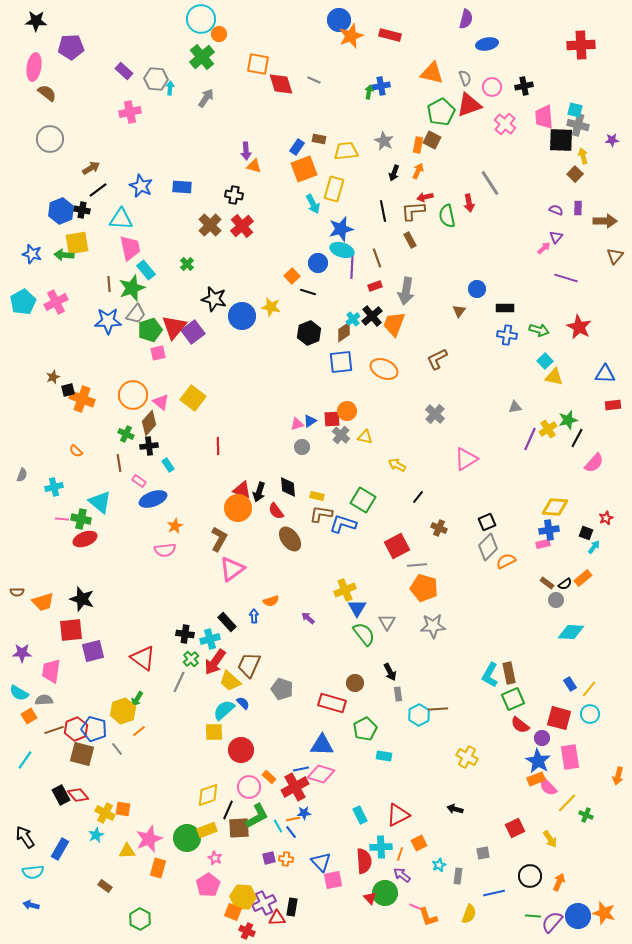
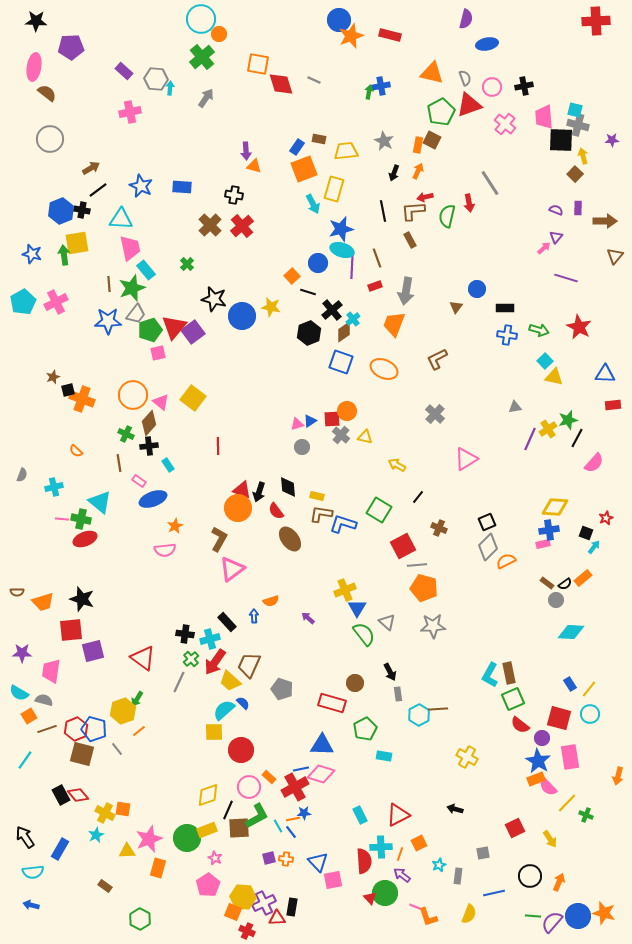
red cross at (581, 45): moved 15 px right, 24 px up
green semicircle at (447, 216): rotated 25 degrees clockwise
green arrow at (64, 255): rotated 78 degrees clockwise
brown triangle at (459, 311): moved 3 px left, 4 px up
black cross at (372, 316): moved 40 px left, 6 px up
blue square at (341, 362): rotated 25 degrees clockwise
green square at (363, 500): moved 16 px right, 10 px down
red square at (397, 546): moved 6 px right
gray triangle at (387, 622): rotated 18 degrees counterclockwise
gray semicircle at (44, 700): rotated 18 degrees clockwise
brown line at (54, 730): moved 7 px left, 1 px up
blue triangle at (321, 862): moved 3 px left
